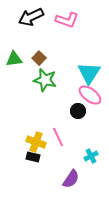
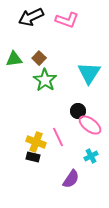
green star: rotated 20 degrees clockwise
pink ellipse: moved 30 px down
